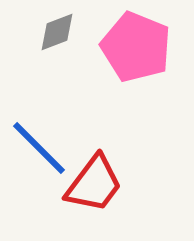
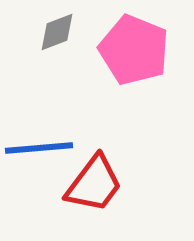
pink pentagon: moved 2 px left, 3 px down
blue line: rotated 50 degrees counterclockwise
